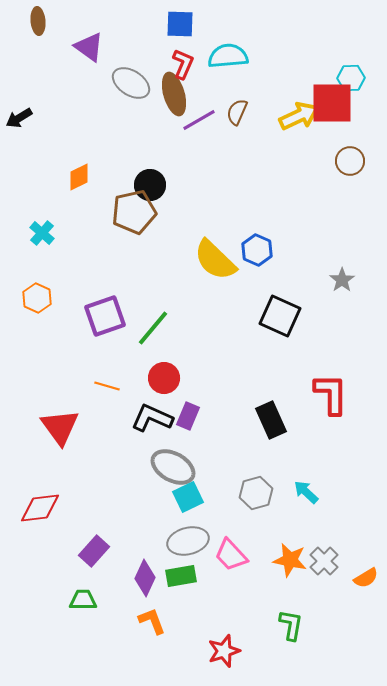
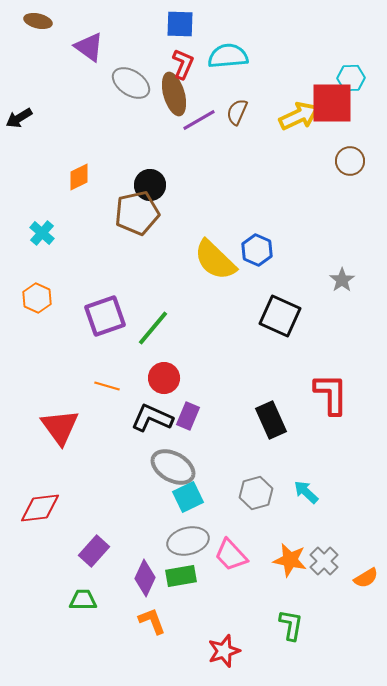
brown ellipse at (38, 21): rotated 72 degrees counterclockwise
brown pentagon at (134, 212): moved 3 px right, 1 px down
